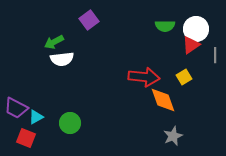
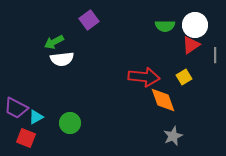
white circle: moved 1 px left, 4 px up
